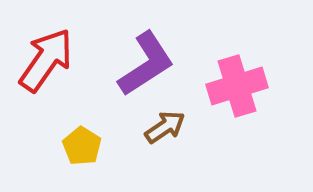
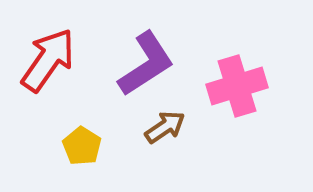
red arrow: moved 2 px right
